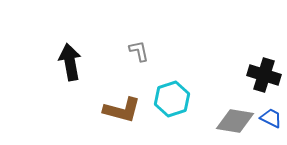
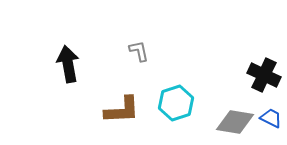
black arrow: moved 2 px left, 2 px down
black cross: rotated 8 degrees clockwise
cyan hexagon: moved 4 px right, 4 px down
brown L-shape: rotated 18 degrees counterclockwise
gray diamond: moved 1 px down
